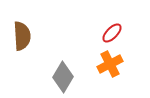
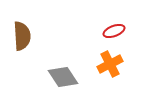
red ellipse: moved 2 px right, 2 px up; rotated 25 degrees clockwise
gray diamond: rotated 64 degrees counterclockwise
